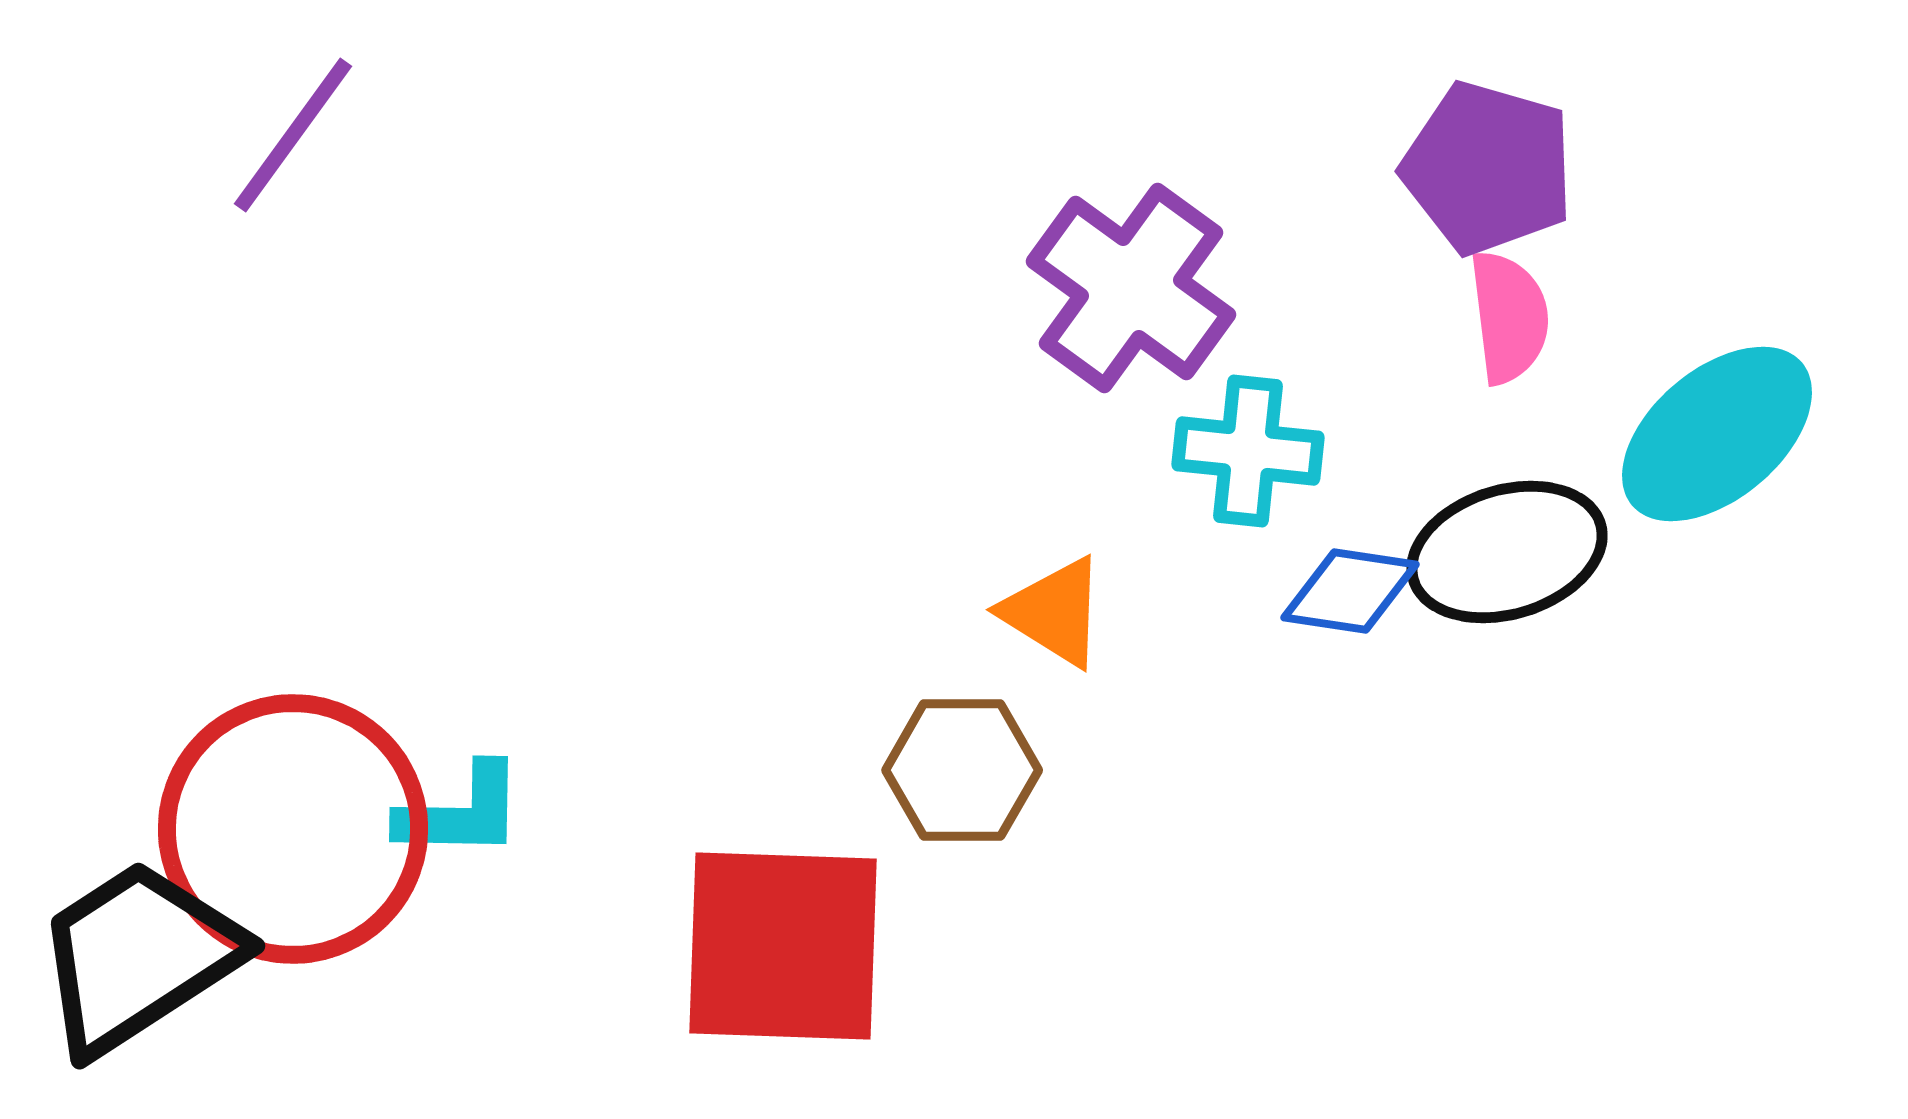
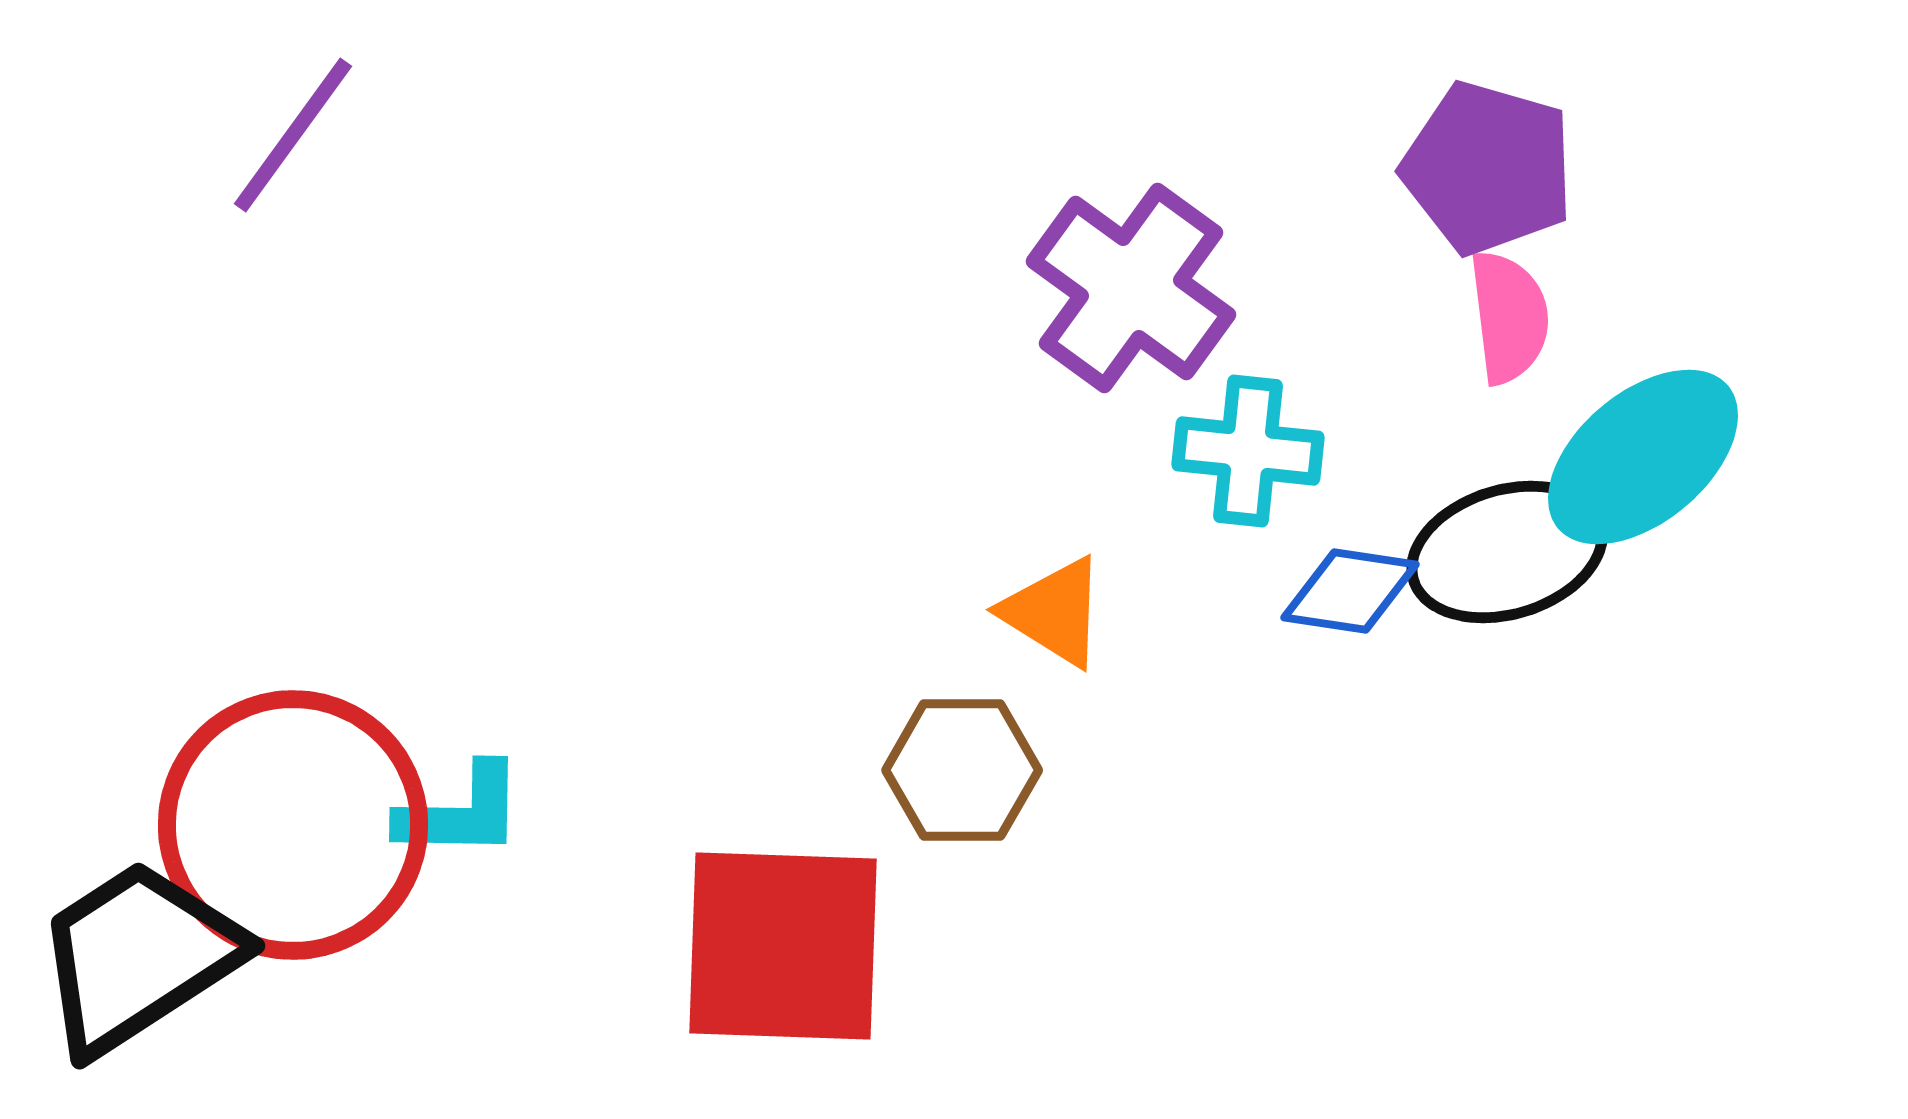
cyan ellipse: moved 74 px left, 23 px down
red circle: moved 4 px up
